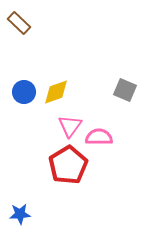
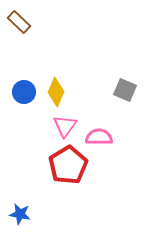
brown rectangle: moved 1 px up
yellow diamond: rotated 48 degrees counterclockwise
pink triangle: moved 5 px left
blue star: rotated 15 degrees clockwise
